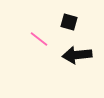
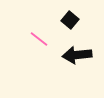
black square: moved 1 px right, 2 px up; rotated 24 degrees clockwise
